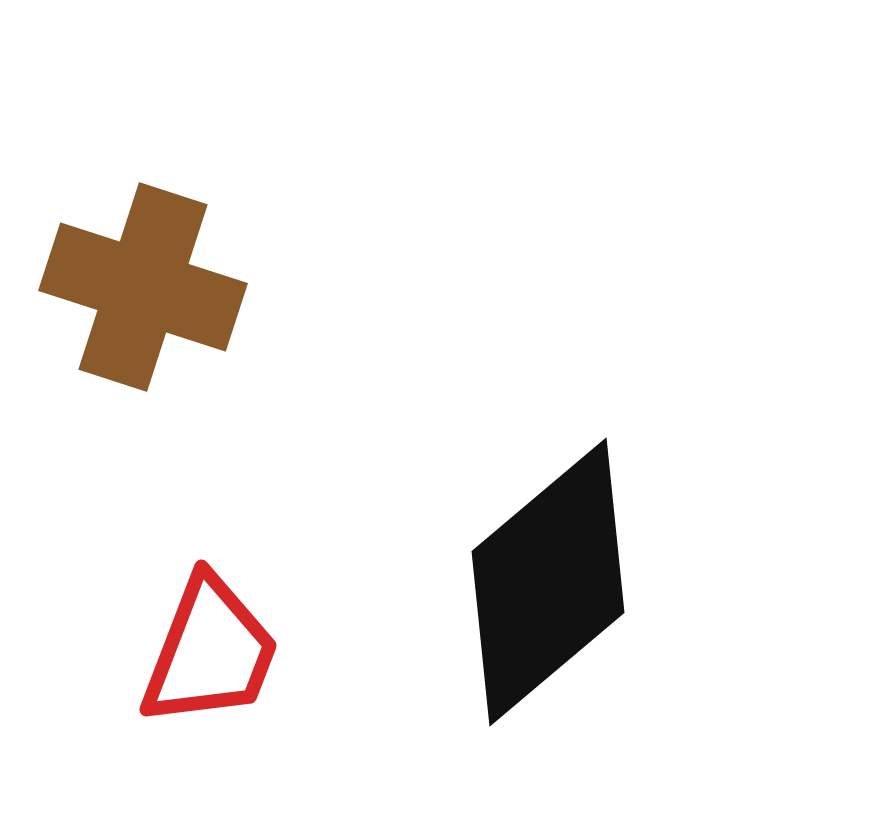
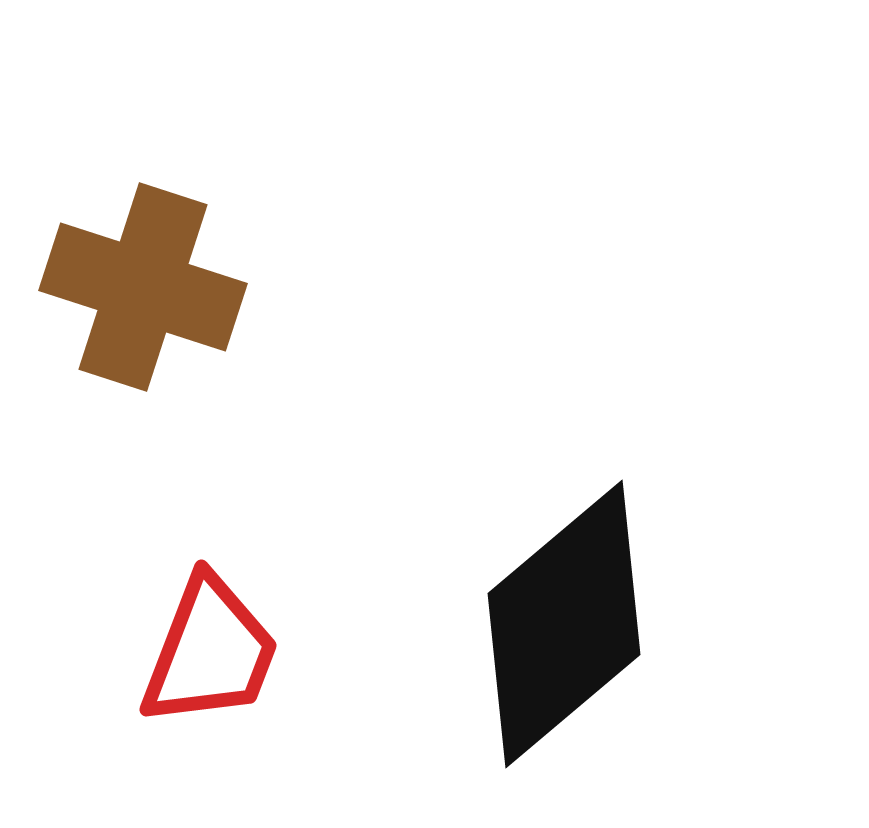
black diamond: moved 16 px right, 42 px down
